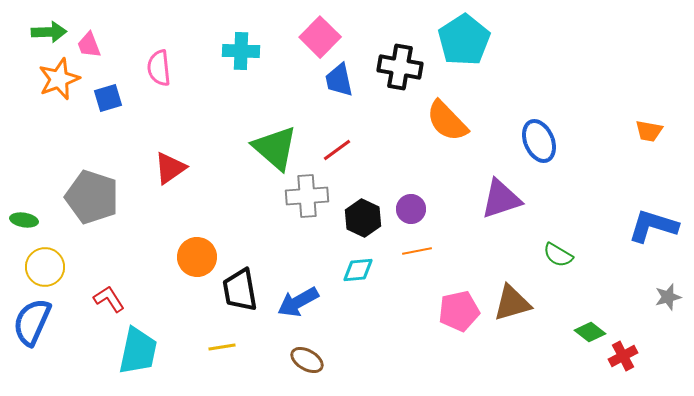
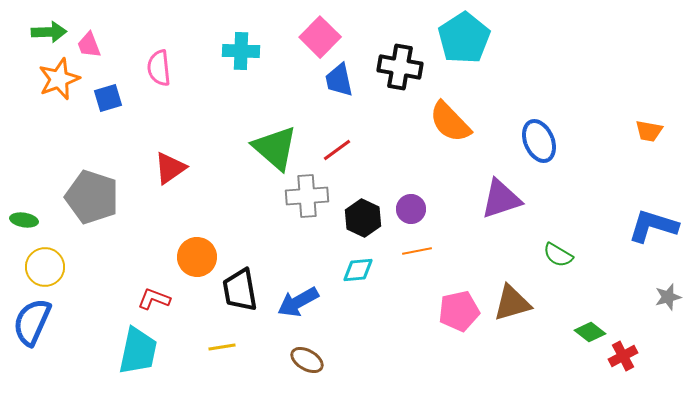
cyan pentagon: moved 2 px up
orange semicircle: moved 3 px right, 1 px down
red L-shape: moved 45 px right; rotated 36 degrees counterclockwise
